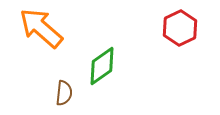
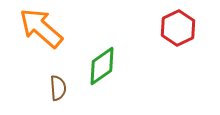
red hexagon: moved 2 px left
brown semicircle: moved 6 px left, 5 px up; rotated 10 degrees counterclockwise
